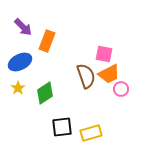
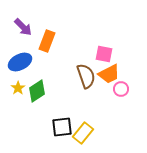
green diamond: moved 8 px left, 2 px up
yellow rectangle: moved 8 px left; rotated 35 degrees counterclockwise
